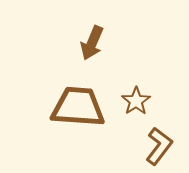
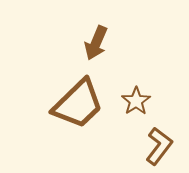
brown arrow: moved 4 px right
brown trapezoid: moved 3 px up; rotated 132 degrees clockwise
